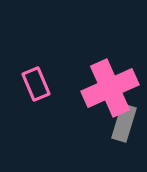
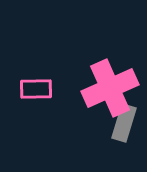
pink rectangle: moved 5 px down; rotated 68 degrees counterclockwise
